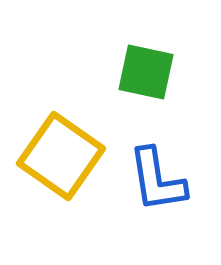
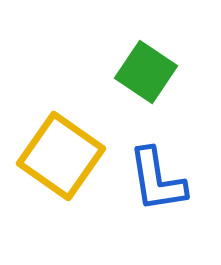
green square: rotated 22 degrees clockwise
